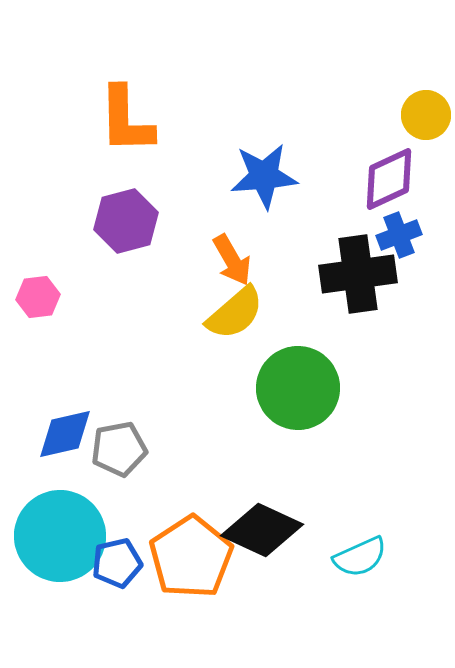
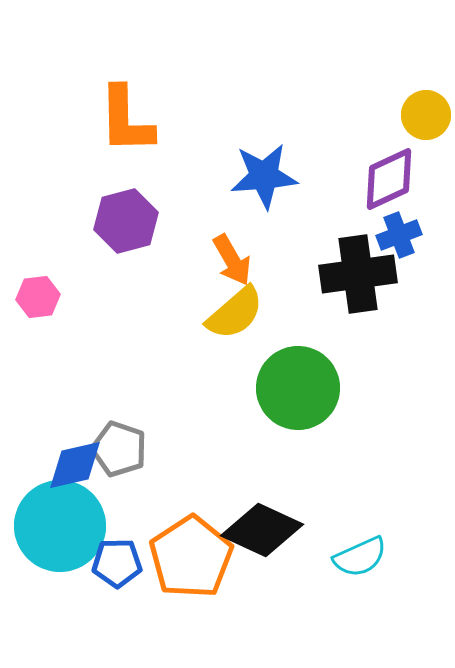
blue diamond: moved 10 px right, 31 px down
gray pentagon: rotated 30 degrees clockwise
cyan circle: moved 10 px up
blue pentagon: rotated 12 degrees clockwise
